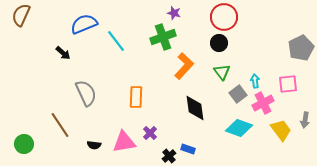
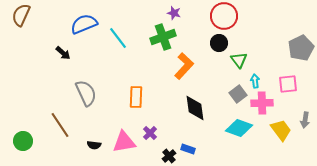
red circle: moved 1 px up
cyan line: moved 2 px right, 3 px up
green triangle: moved 17 px right, 12 px up
pink cross: moved 1 px left; rotated 25 degrees clockwise
green circle: moved 1 px left, 3 px up
